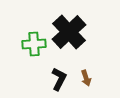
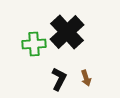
black cross: moved 2 px left
